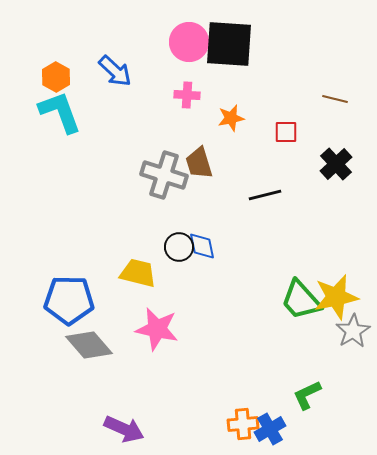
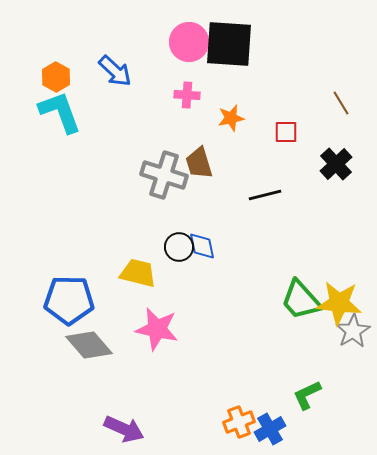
brown line: moved 6 px right, 4 px down; rotated 45 degrees clockwise
yellow star: moved 3 px right, 6 px down; rotated 18 degrees clockwise
orange cross: moved 4 px left, 2 px up; rotated 16 degrees counterclockwise
